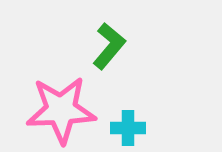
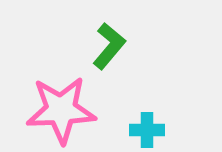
cyan cross: moved 19 px right, 2 px down
